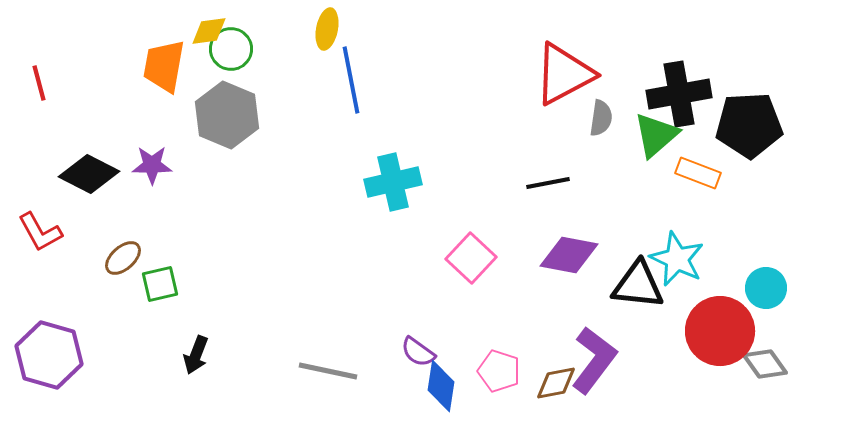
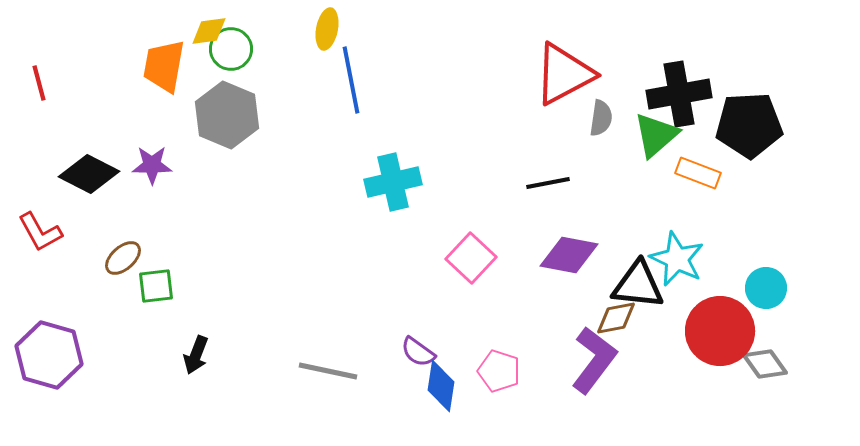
green square: moved 4 px left, 2 px down; rotated 6 degrees clockwise
brown diamond: moved 60 px right, 65 px up
